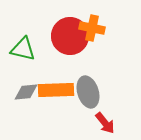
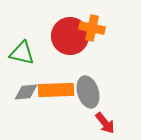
green triangle: moved 1 px left, 4 px down
